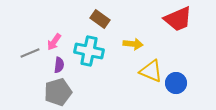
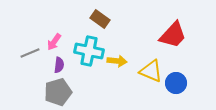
red trapezoid: moved 5 px left, 16 px down; rotated 24 degrees counterclockwise
yellow arrow: moved 16 px left, 17 px down
